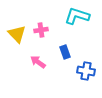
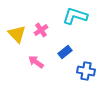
cyan L-shape: moved 2 px left
pink cross: rotated 24 degrees counterclockwise
blue rectangle: rotated 72 degrees clockwise
pink arrow: moved 2 px left
